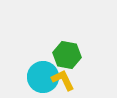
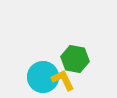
green hexagon: moved 8 px right, 4 px down
